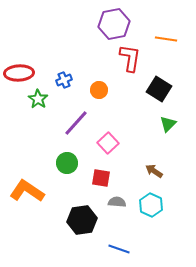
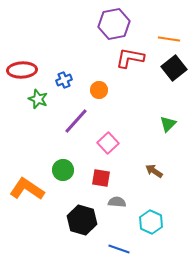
orange line: moved 3 px right
red L-shape: rotated 88 degrees counterclockwise
red ellipse: moved 3 px right, 3 px up
black square: moved 15 px right, 21 px up; rotated 20 degrees clockwise
green star: rotated 12 degrees counterclockwise
purple line: moved 2 px up
green circle: moved 4 px left, 7 px down
orange L-shape: moved 2 px up
cyan hexagon: moved 17 px down
black hexagon: rotated 24 degrees clockwise
